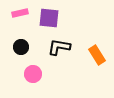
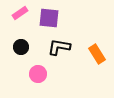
pink rectangle: rotated 21 degrees counterclockwise
orange rectangle: moved 1 px up
pink circle: moved 5 px right
